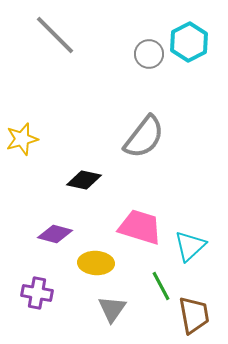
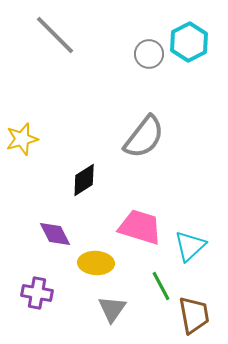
black diamond: rotated 44 degrees counterclockwise
purple diamond: rotated 48 degrees clockwise
